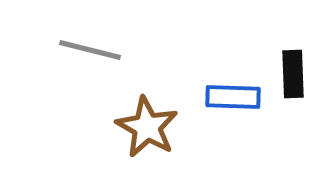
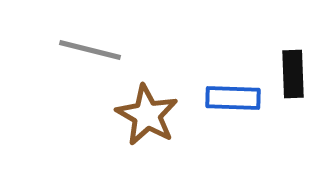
blue rectangle: moved 1 px down
brown star: moved 12 px up
